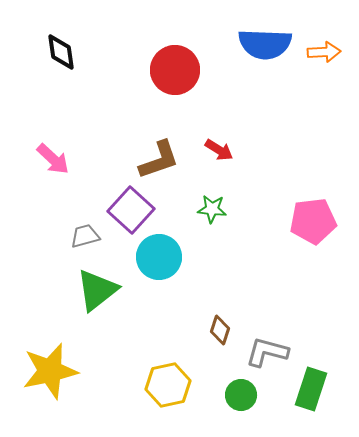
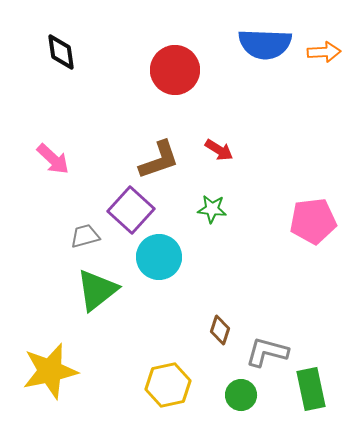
green rectangle: rotated 30 degrees counterclockwise
